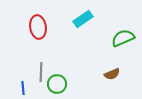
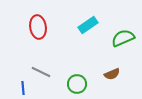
cyan rectangle: moved 5 px right, 6 px down
gray line: rotated 66 degrees counterclockwise
green circle: moved 20 px right
